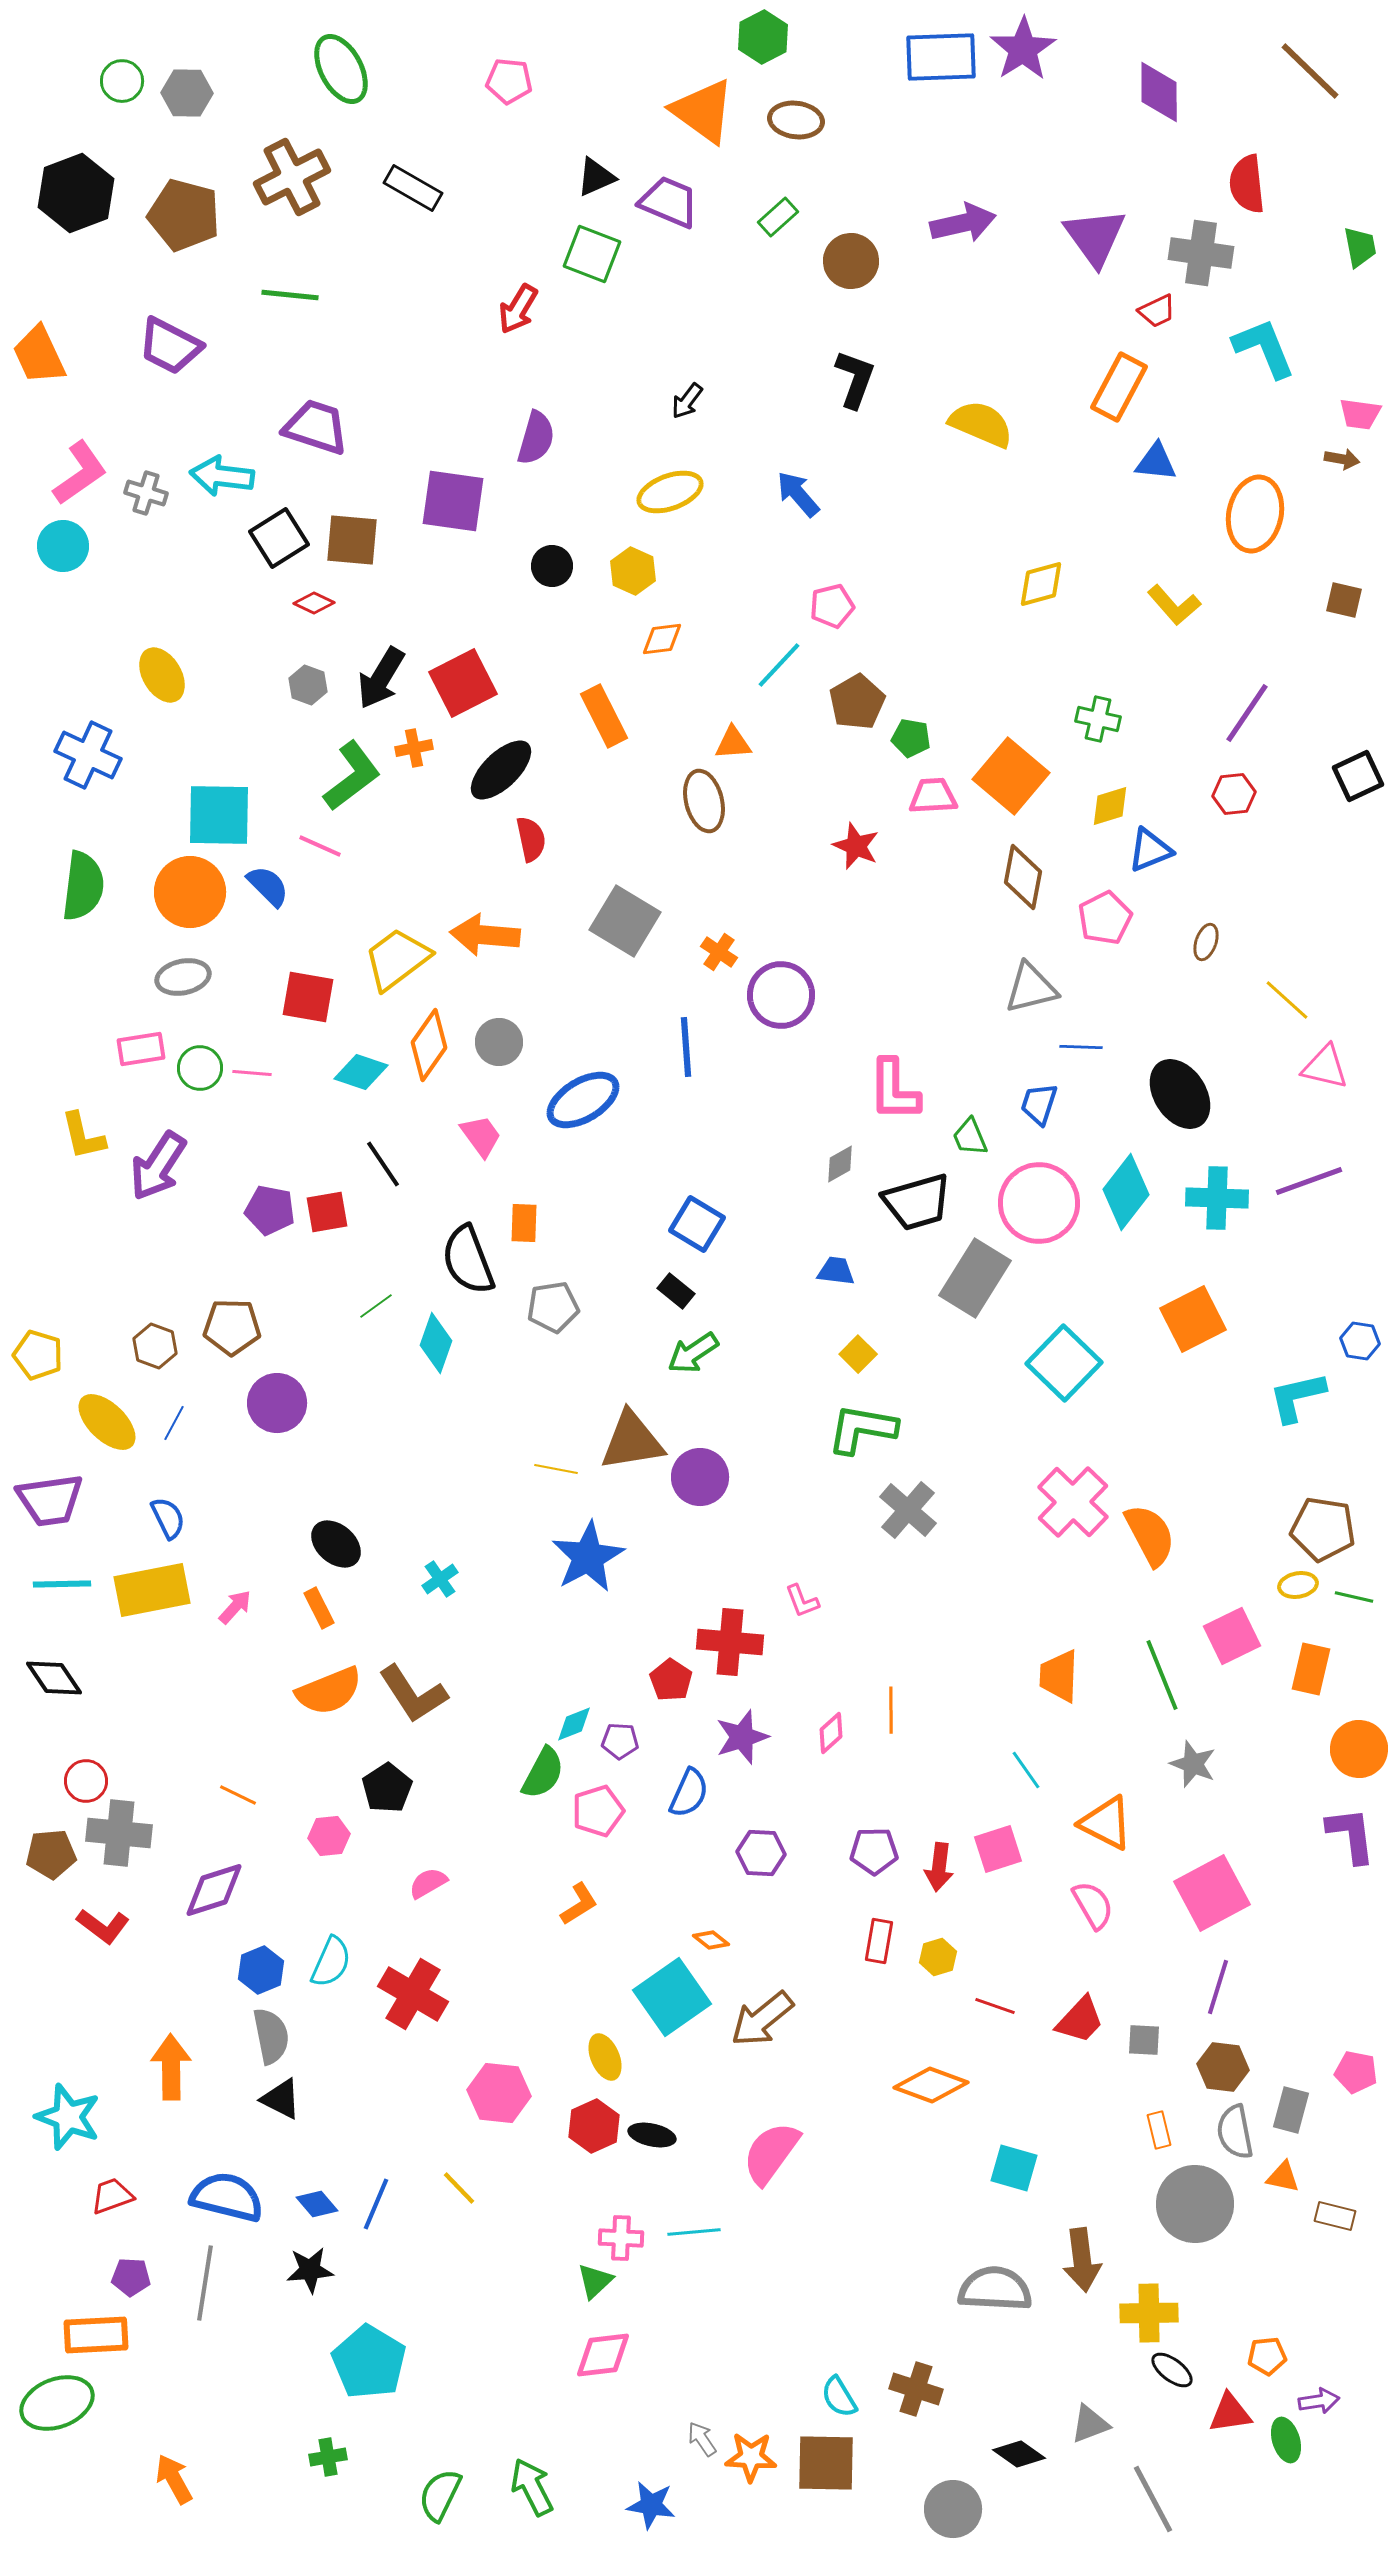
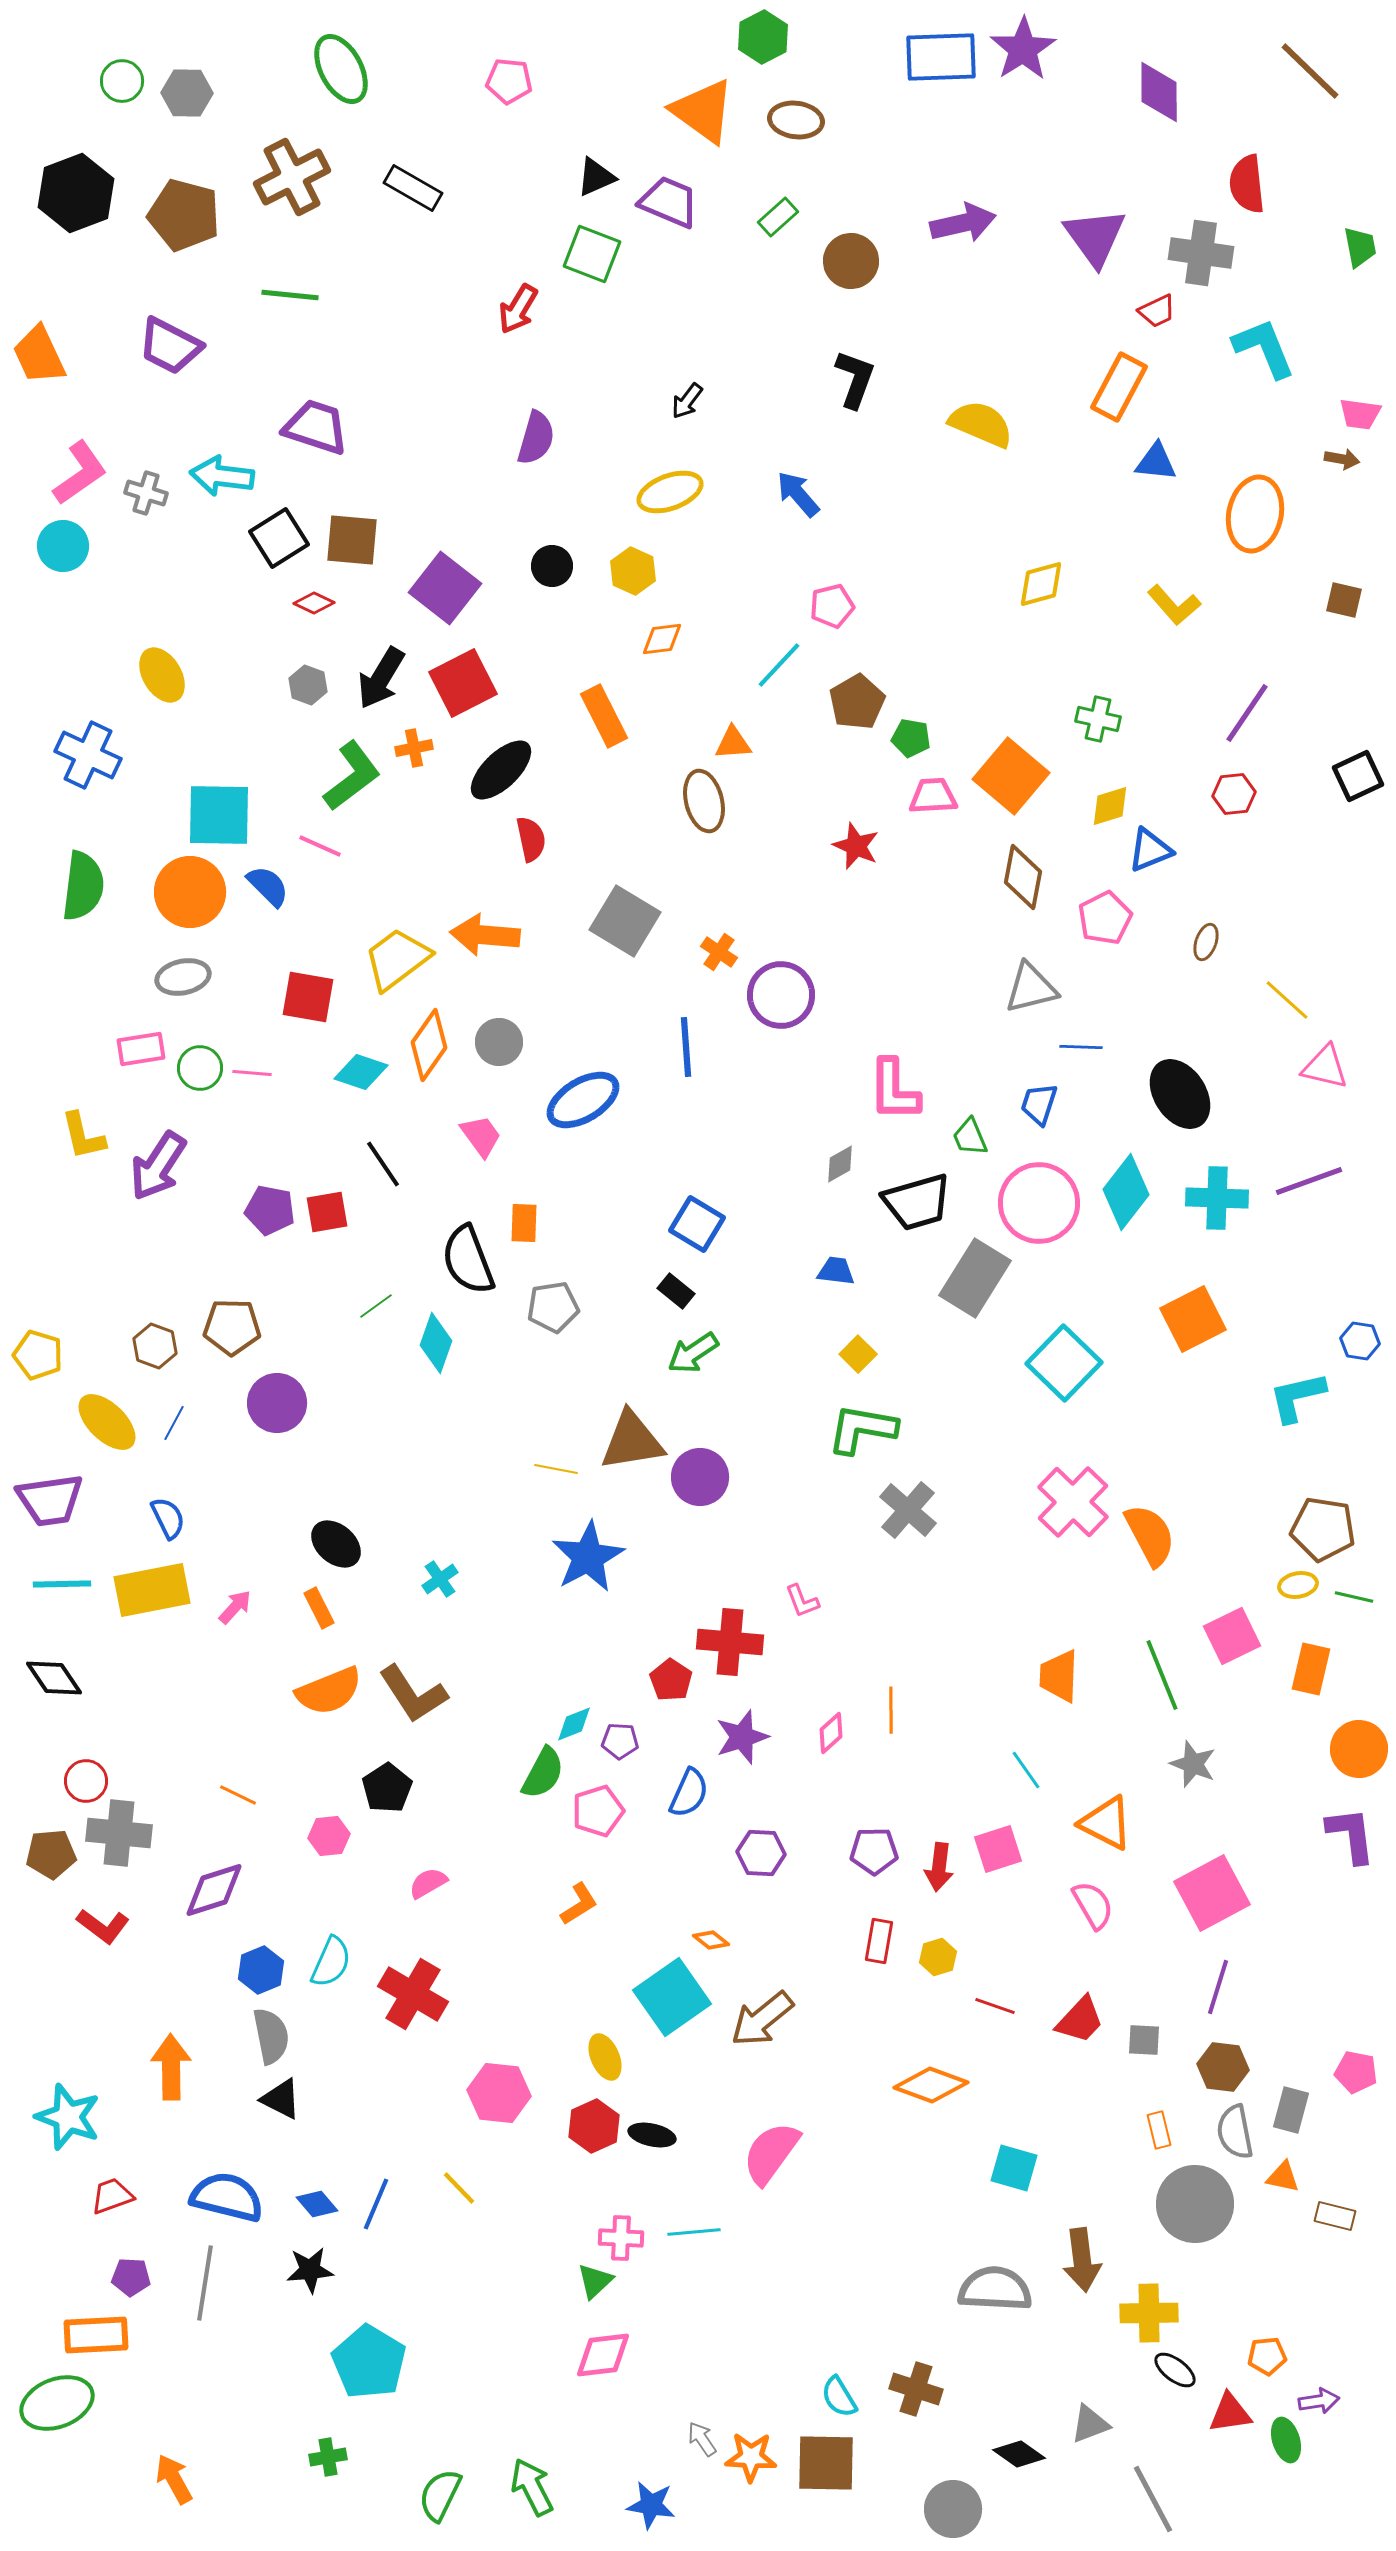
purple square at (453, 501): moved 8 px left, 87 px down; rotated 30 degrees clockwise
black ellipse at (1172, 2370): moved 3 px right
